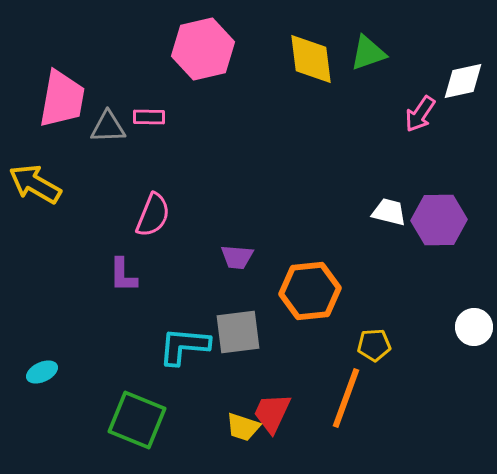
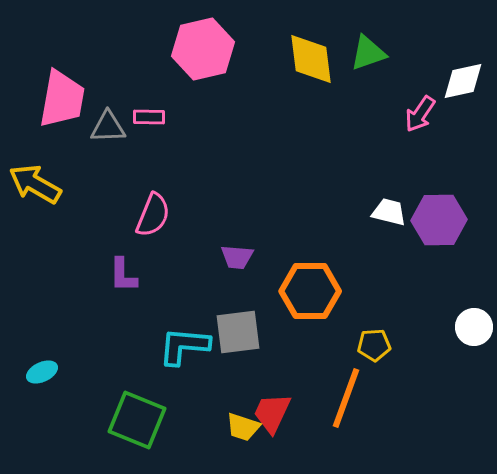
orange hexagon: rotated 6 degrees clockwise
